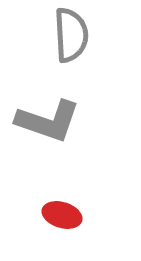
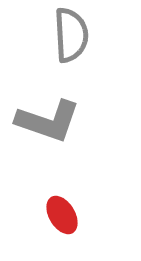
red ellipse: rotated 42 degrees clockwise
